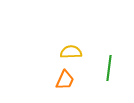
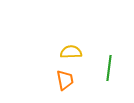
orange trapezoid: rotated 35 degrees counterclockwise
